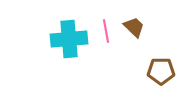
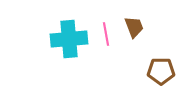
brown trapezoid: rotated 25 degrees clockwise
pink line: moved 3 px down
